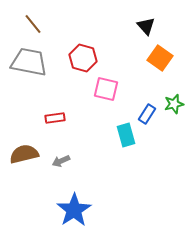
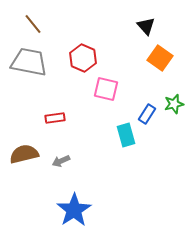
red hexagon: rotated 8 degrees clockwise
